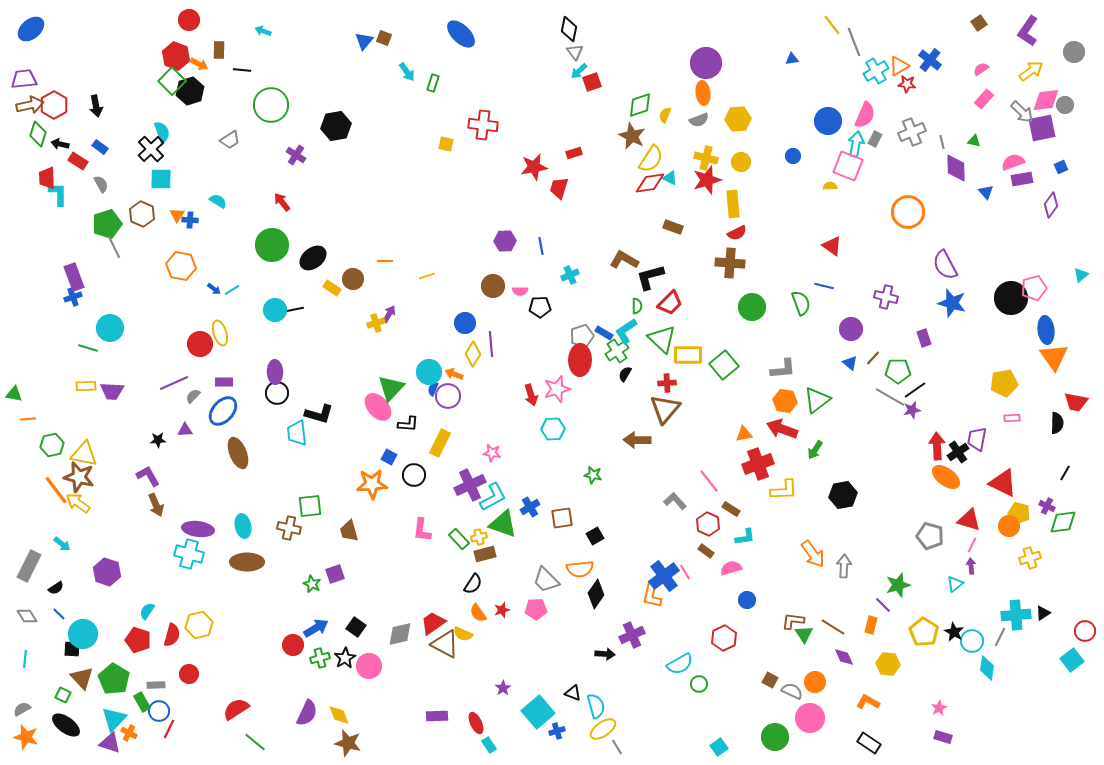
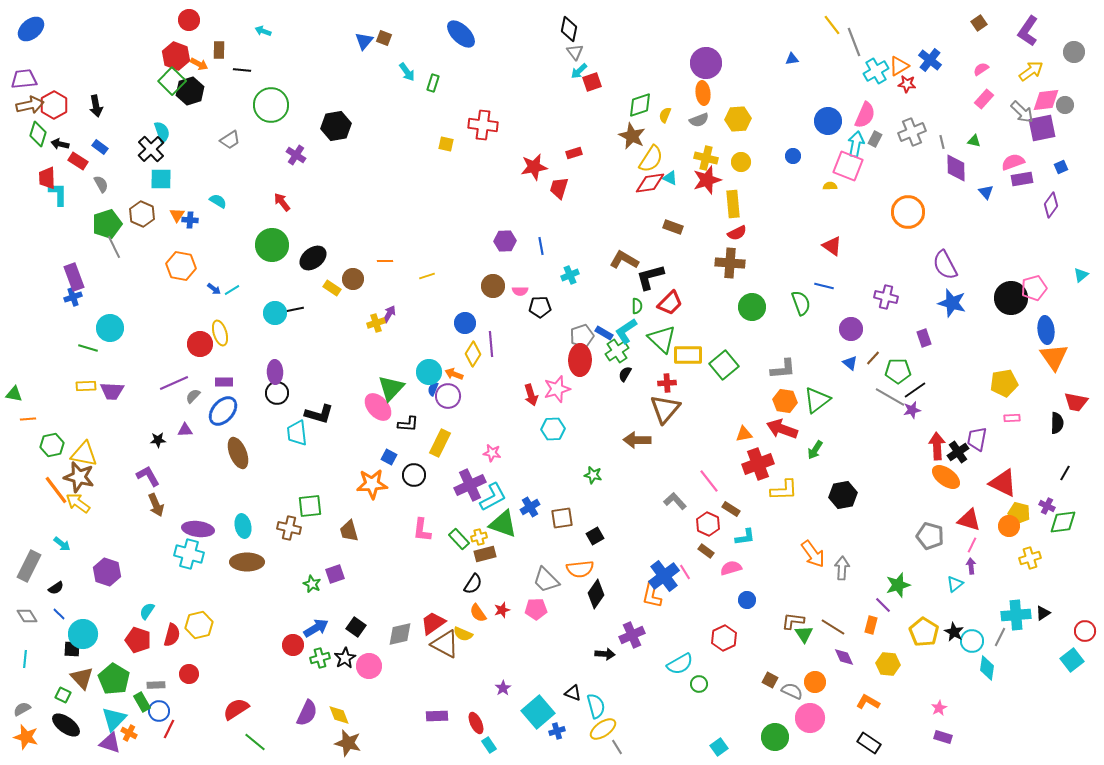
cyan circle at (275, 310): moved 3 px down
gray arrow at (844, 566): moved 2 px left, 2 px down
